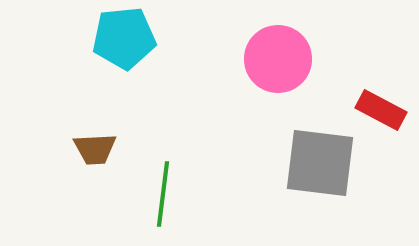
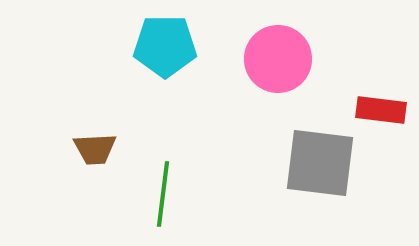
cyan pentagon: moved 41 px right, 8 px down; rotated 6 degrees clockwise
red rectangle: rotated 21 degrees counterclockwise
